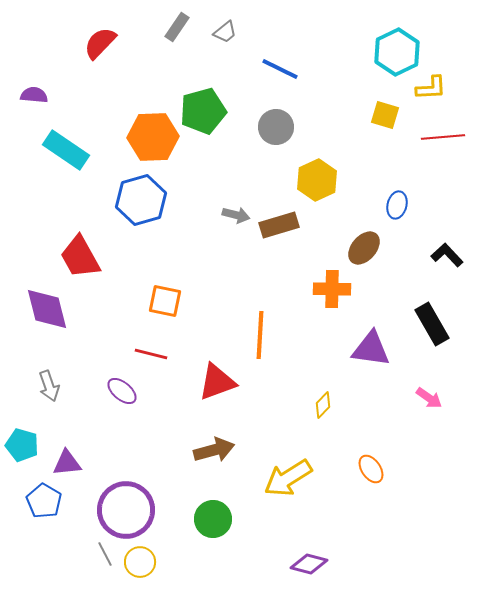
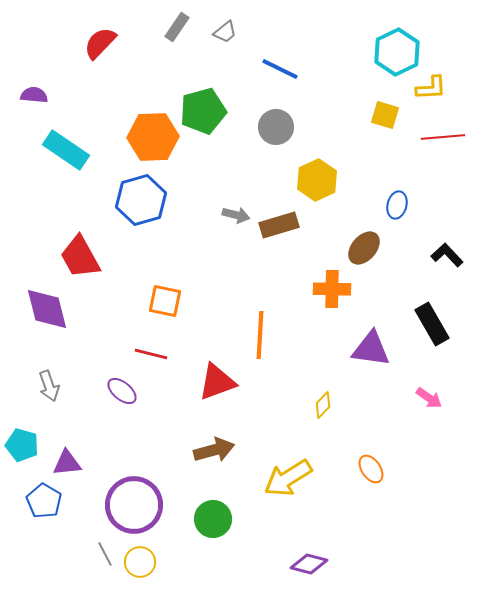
purple circle at (126, 510): moved 8 px right, 5 px up
